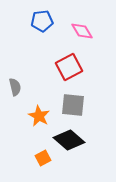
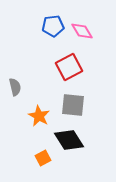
blue pentagon: moved 11 px right, 5 px down
black diamond: rotated 16 degrees clockwise
